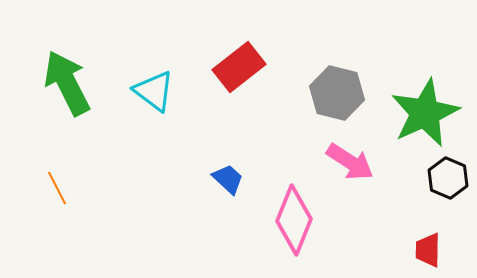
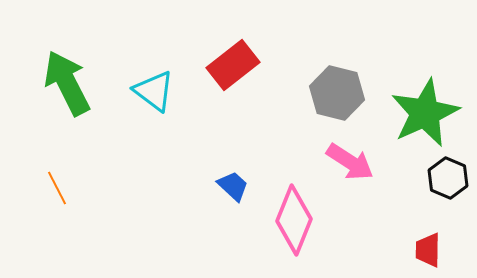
red rectangle: moved 6 px left, 2 px up
blue trapezoid: moved 5 px right, 7 px down
